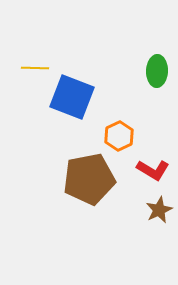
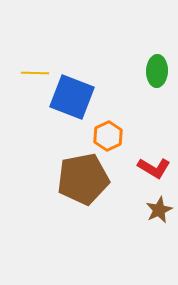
yellow line: moved 5 px down
orange hexagon: moved 11 px left
red L-shape: moved 1 px right, 2 px up
brown pentagon: moved 6 px left
